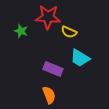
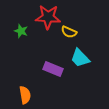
cyan trapezoid: rotated 15 degrees clockwise
orange semicircle: moved 24 px left; rotated 12 degrees clockwise
